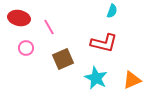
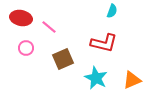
red ellipse: moved 2 px right
pink line: rotated 21 degrees counterclockwise
